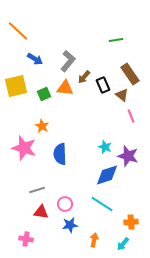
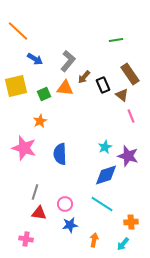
orange star: moved 2 px left, 5 px up; rotated 16 degrees clockwise
cyan star: rotated 24 degrees clockwise
blue diamond: moved 1 px left
gray line: moved 2 px left, 2 px down; rotated 56 degrees counterclockwise
red triangle: moved 2 px left, 1 px down
